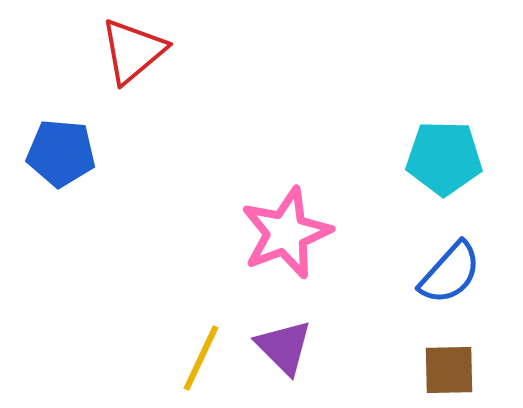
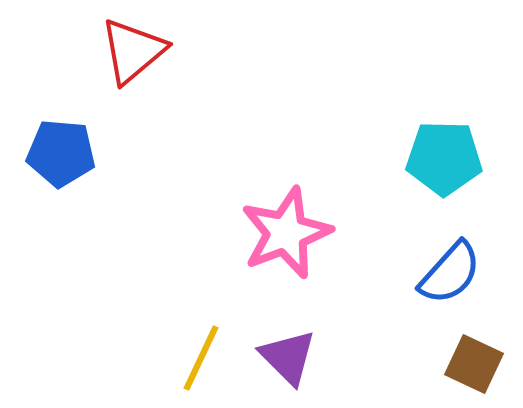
purple triangle: moved 4 px right, 10 px down
brown square: moved 25 px right, 6 px up; rotated 26 degrees clockwise
